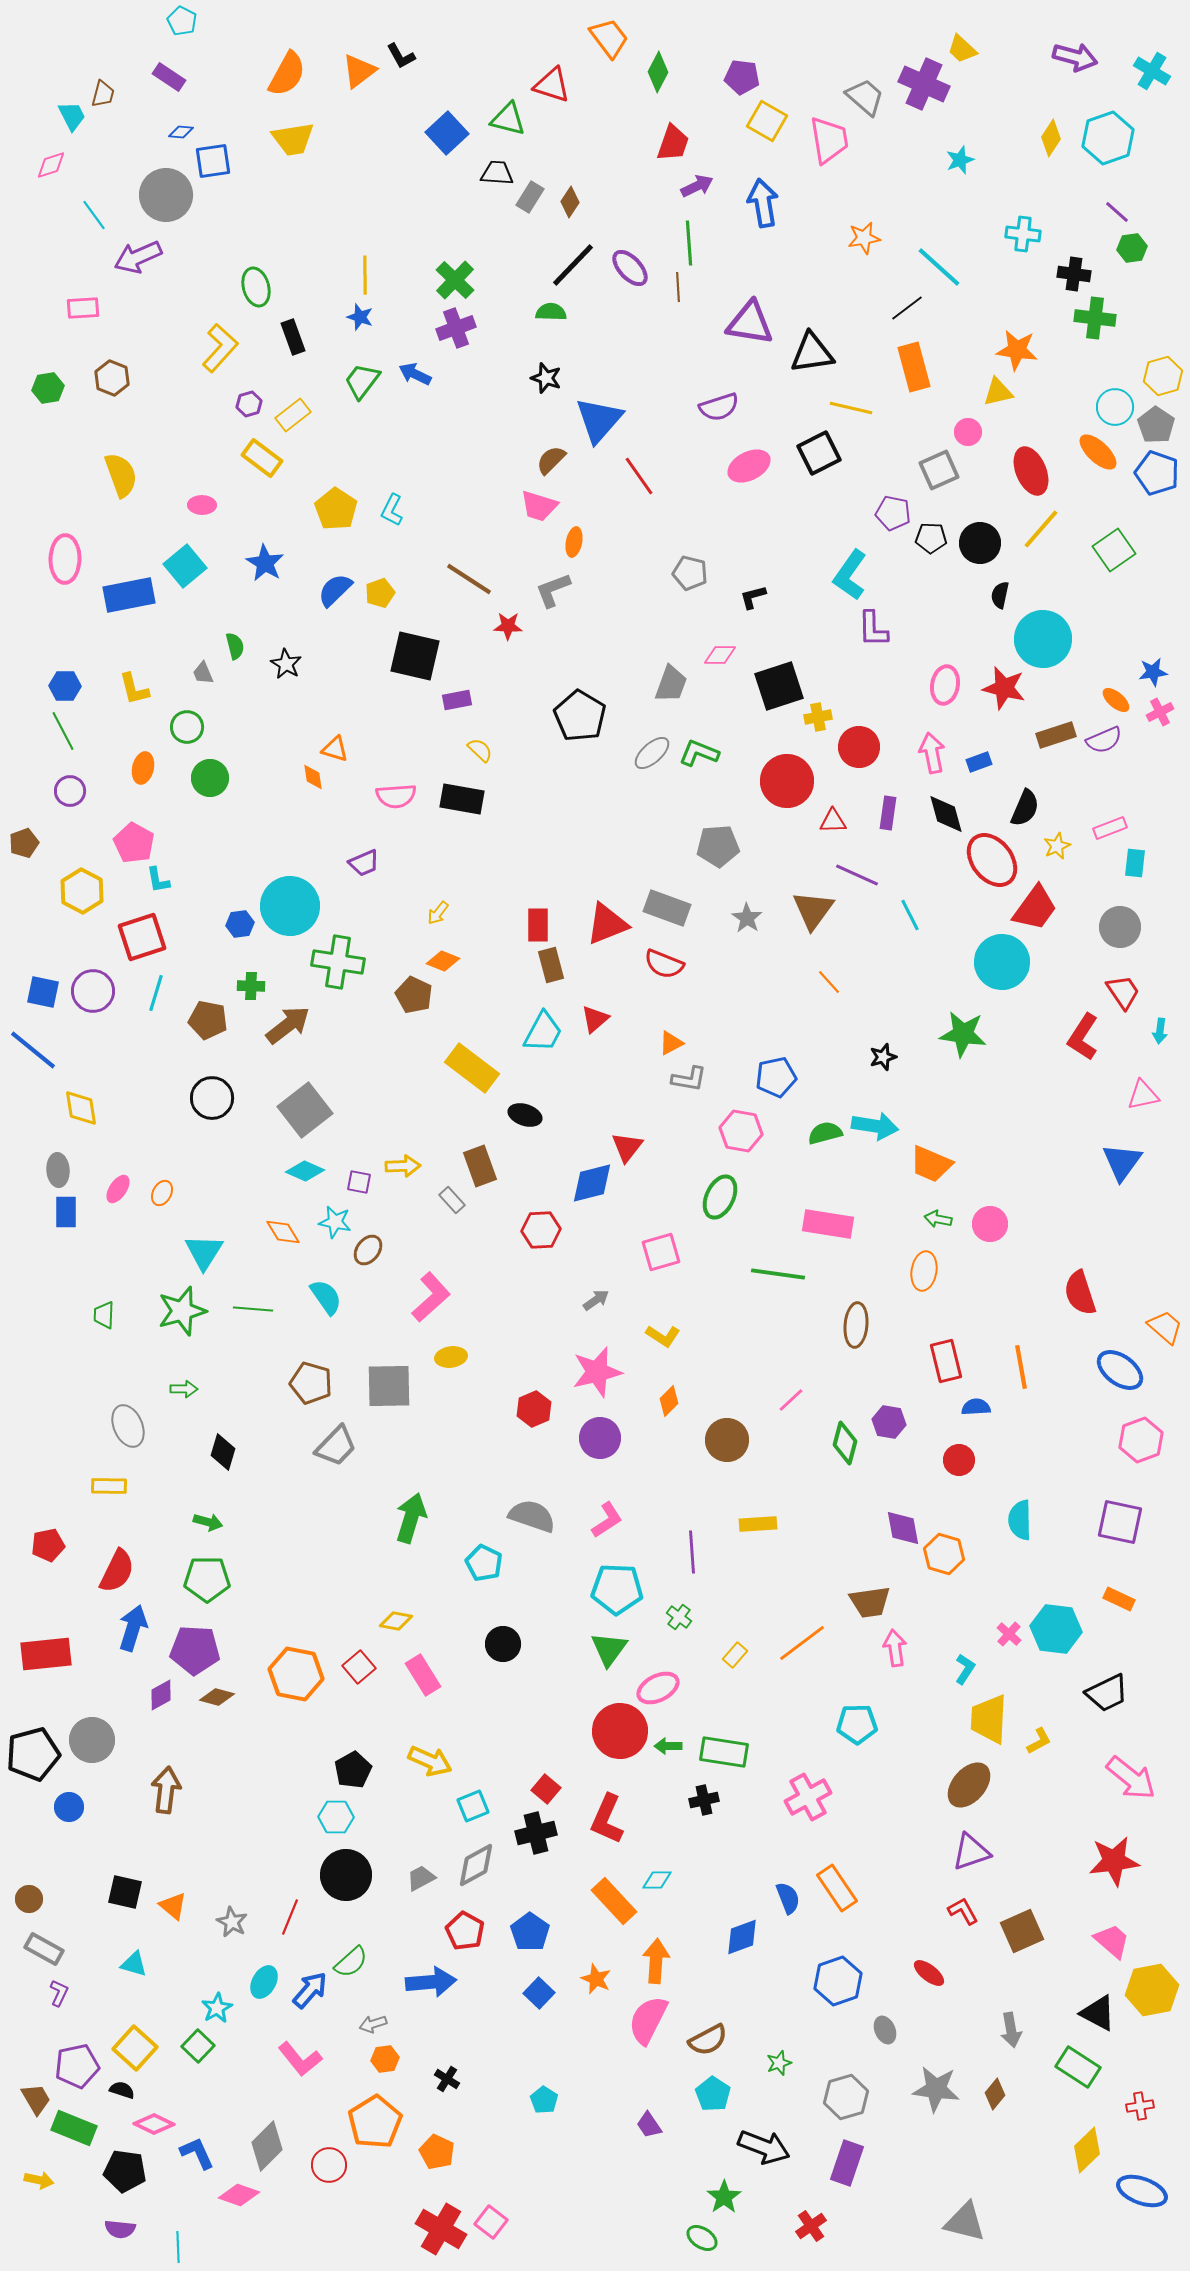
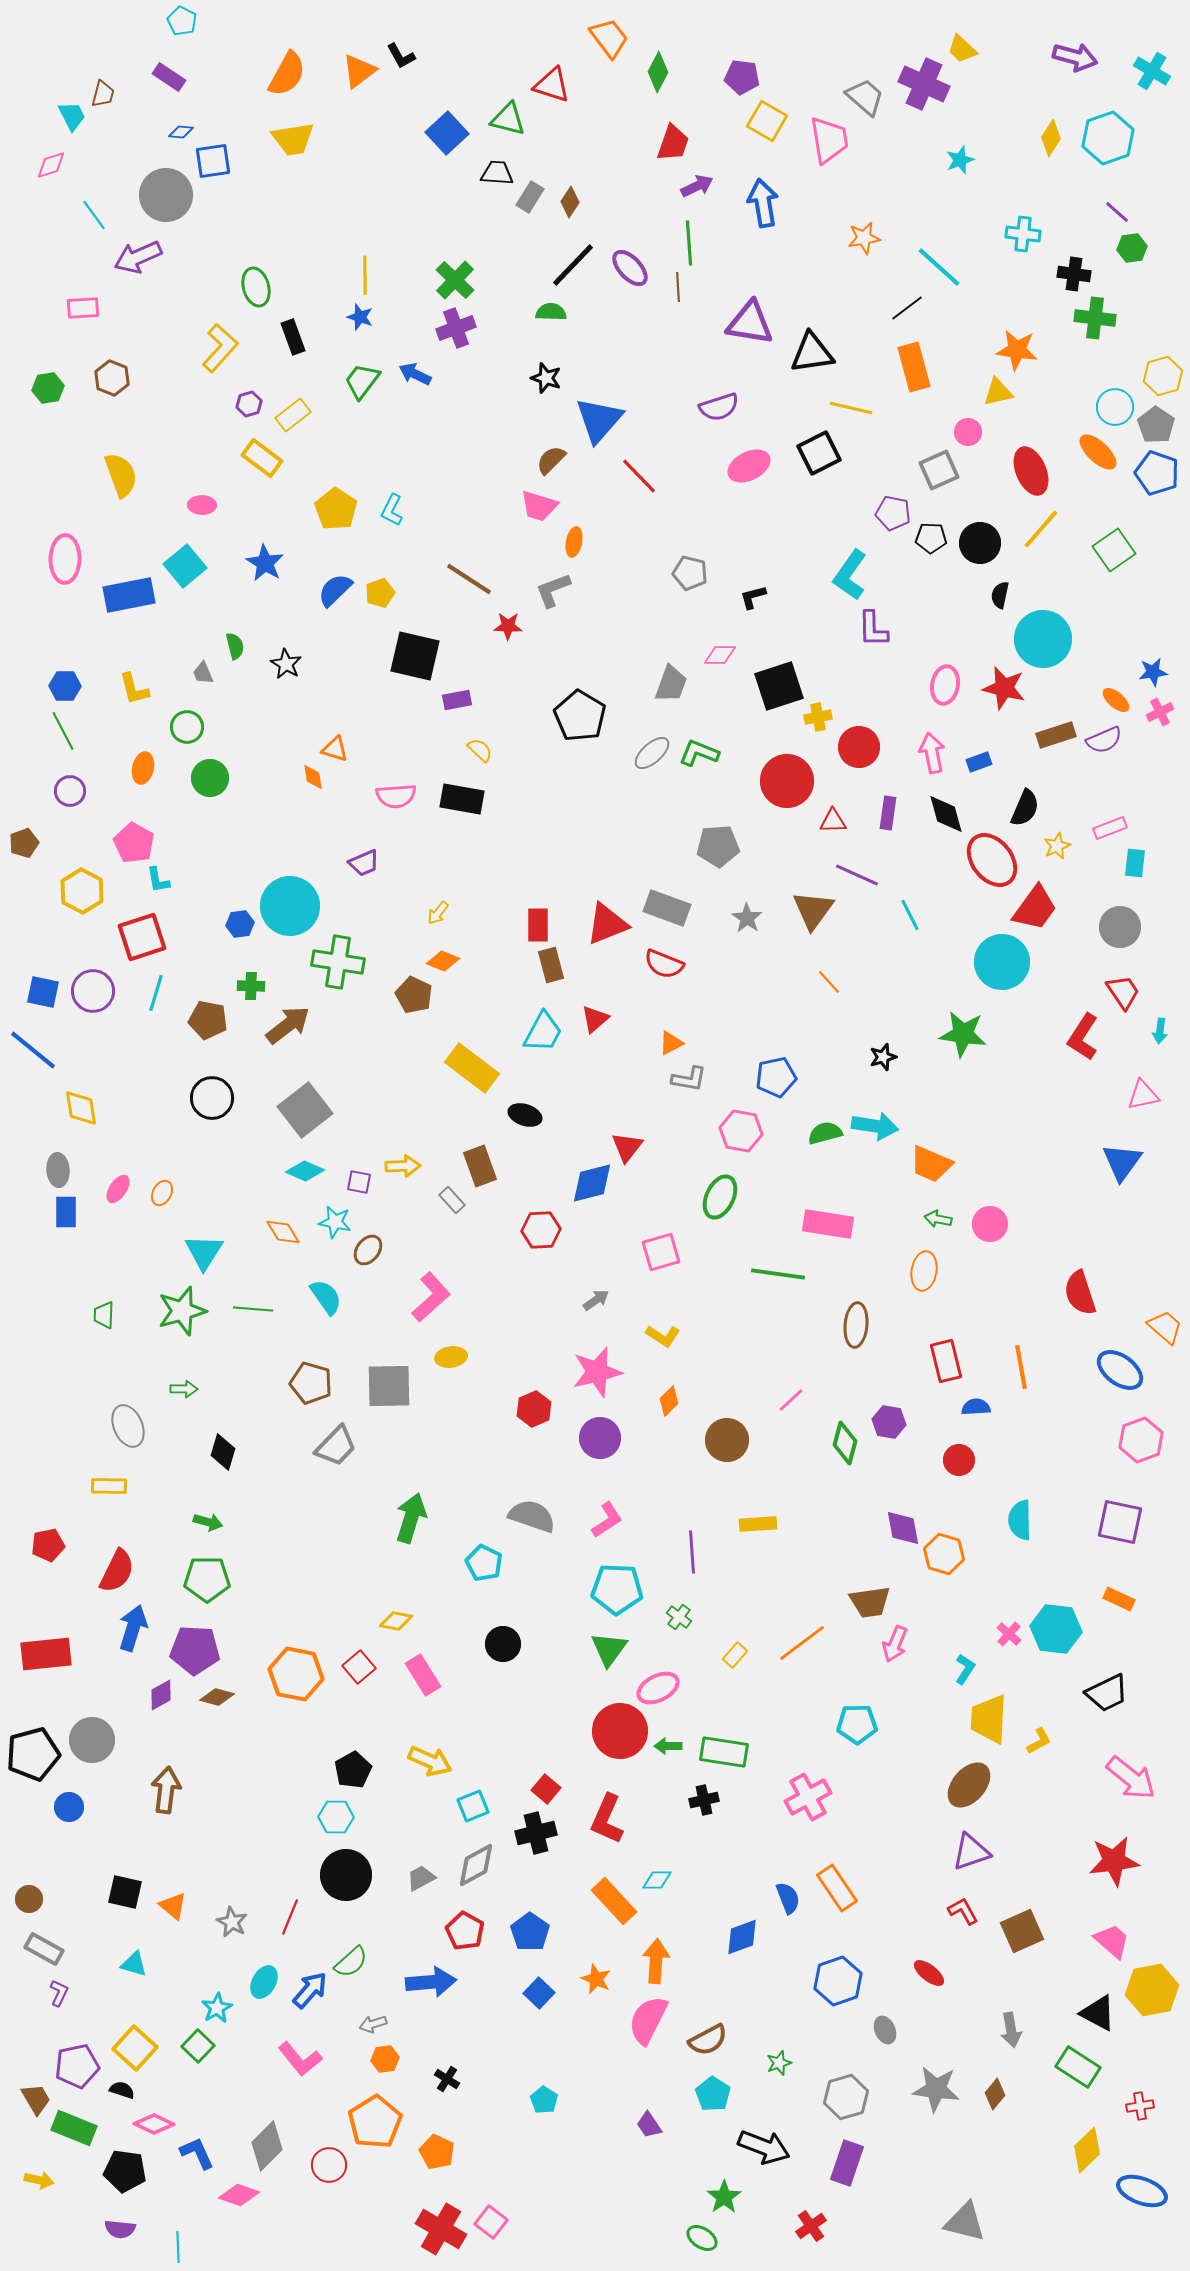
red line at (639, 476): rotated 9 degrees counterclockwise
pink arrow at (895, 1648): moved 4 px up; rotated 150 degrees counterclockwise
